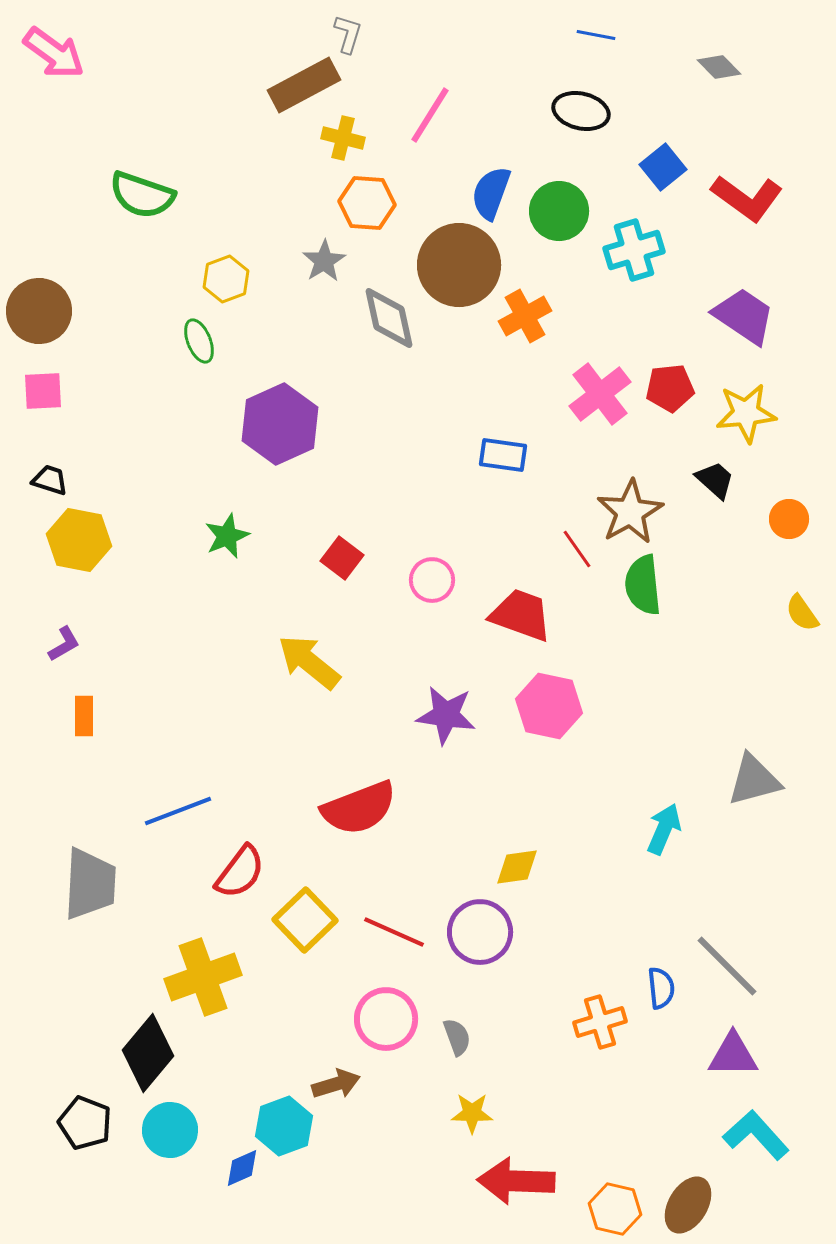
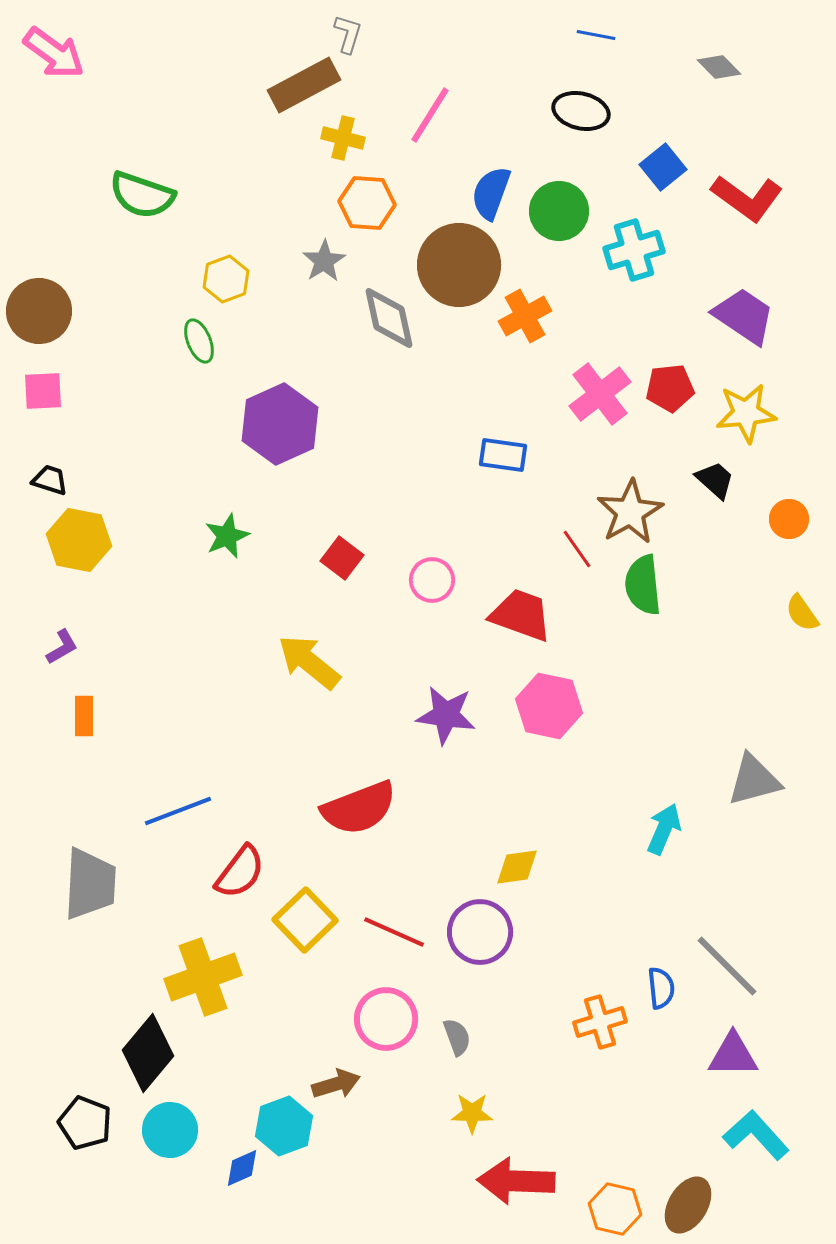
purple L-shape at (64, 644): moved 2 px left, 3 px down
